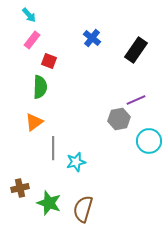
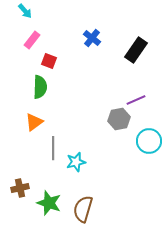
cyan arrow: moved 4 px left, 4 px up
